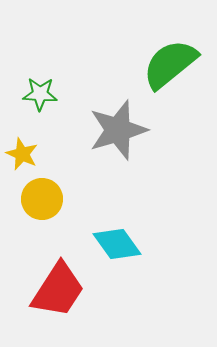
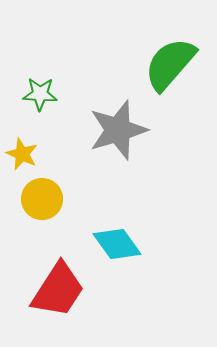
green semicircle: rotated 10 degrees counterclockwise
